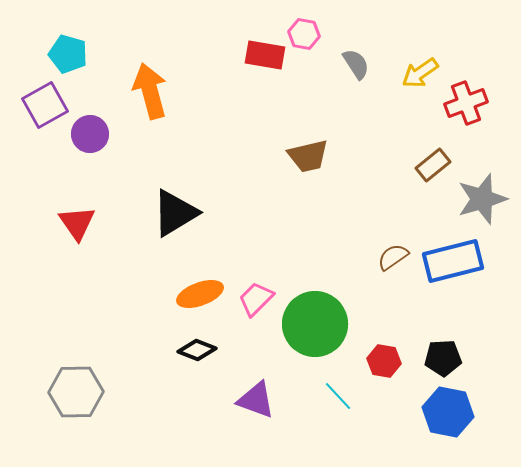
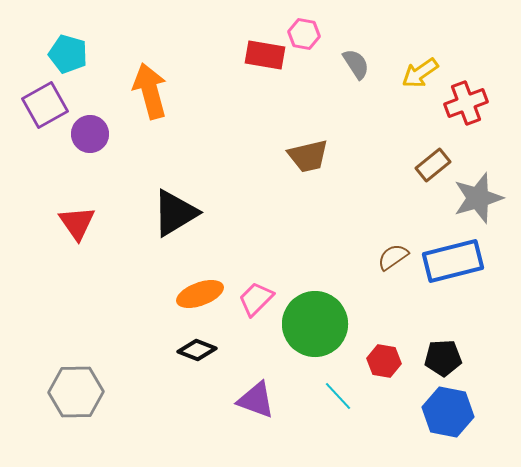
gray star: moved 4 px left, 1 px up
